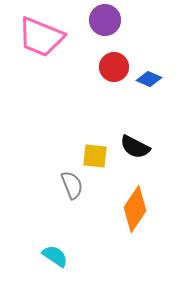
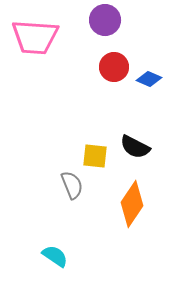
pink trapezoid: moved 6 px left; rotated 18 degrees counterclockwise
orange diamond: moved 3 px left, 5 px up
